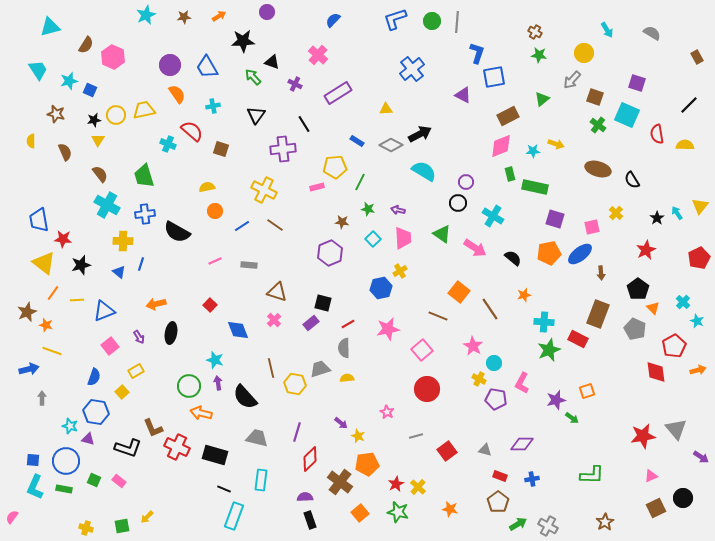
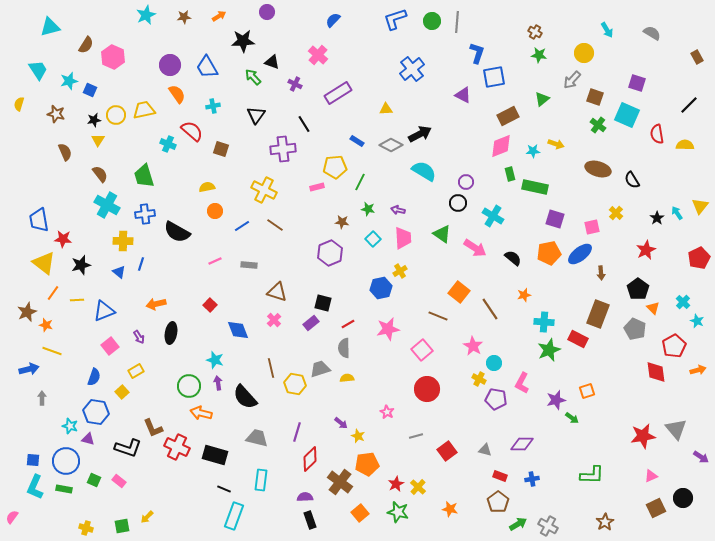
yellow semicircle at (31, 141): moved 12 px left, 37 px up; rotated 16 degrees clockwise
